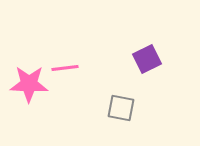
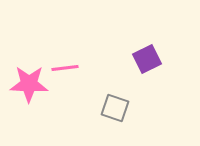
gray square: moved 6 px left; rotated 8 degrees clockwise
